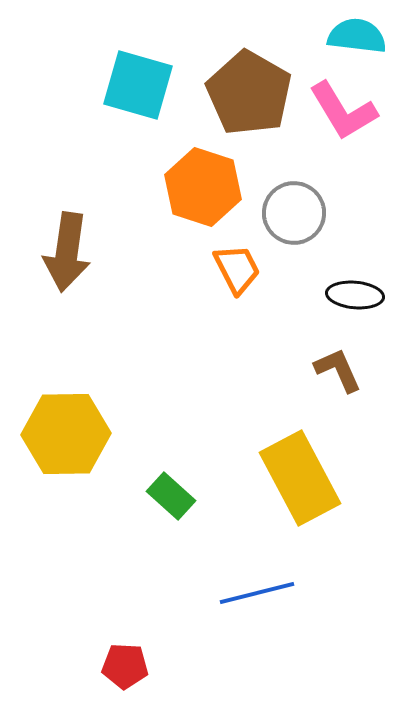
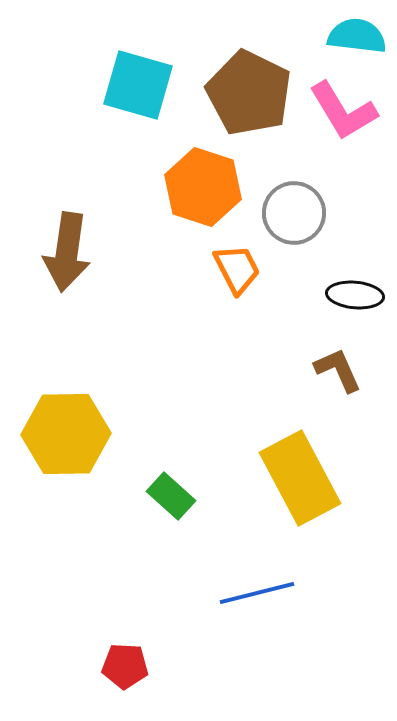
brown pentagon: rotated 4 degrees counterclockwise
